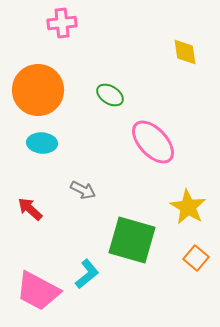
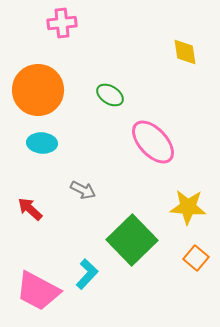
yellow star: rotated 27 degrees counterclockwise
green square: rotated 30 degrees clockwise
cyan L-shape: rotated 8 degrees counterclockwise
